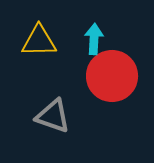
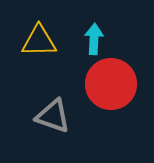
red circle: moved 1 px left, 8 px down
